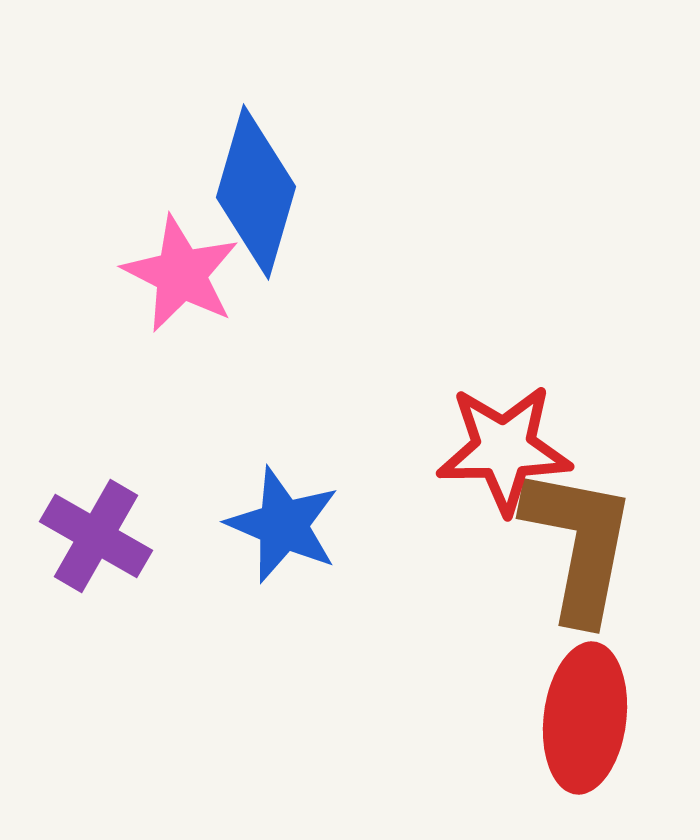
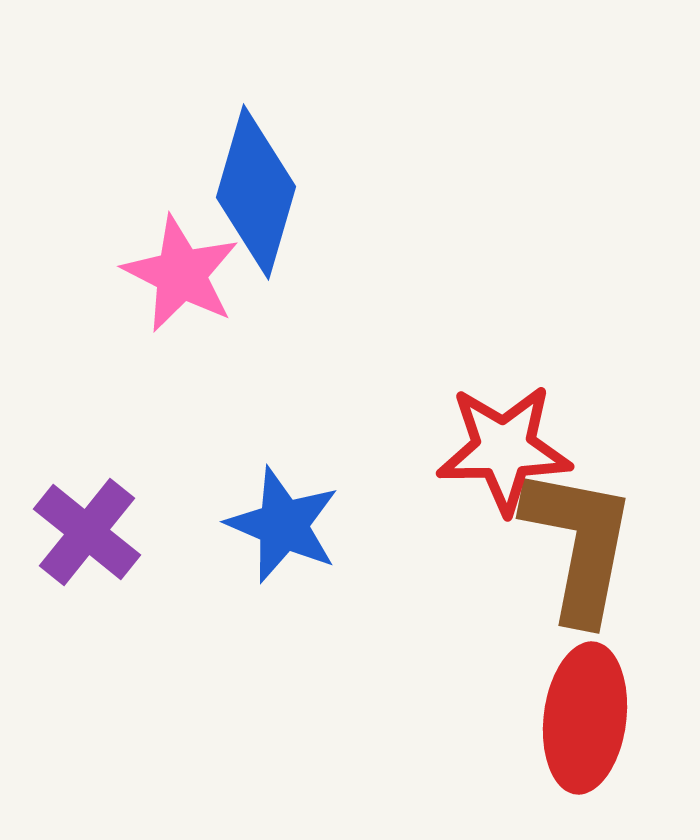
purple cross: moved 9 px left, 4 px up; rotated 9 degrees clockwise
